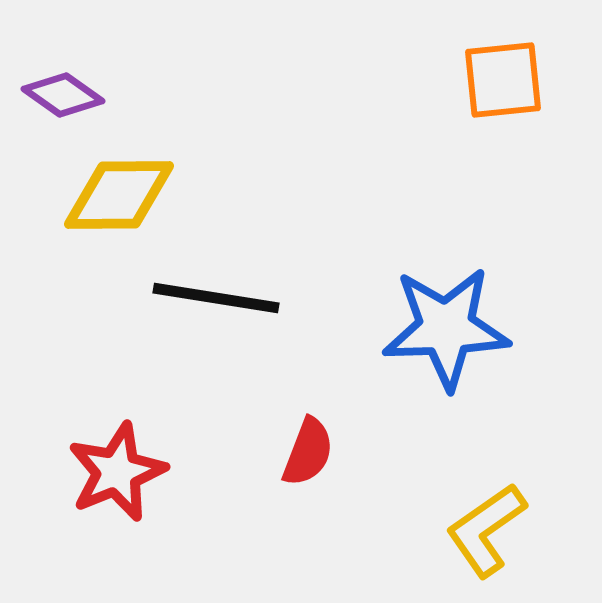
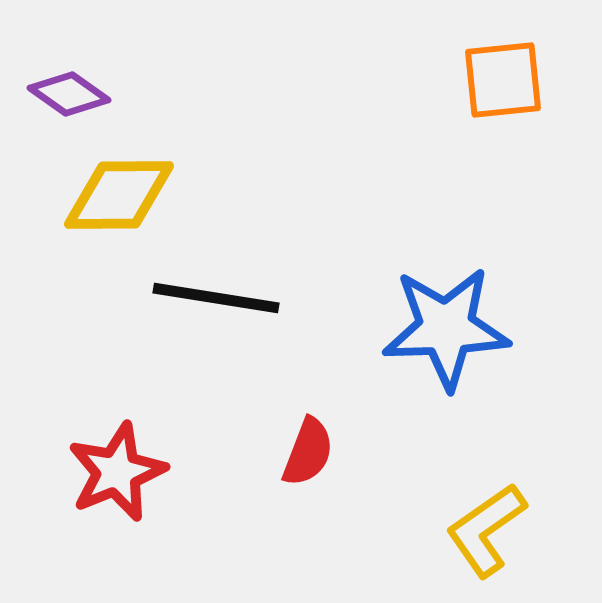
purple diamond: moved 6 px right, 1 px up
